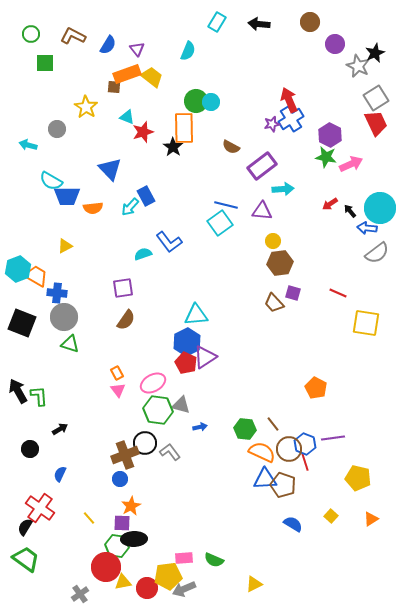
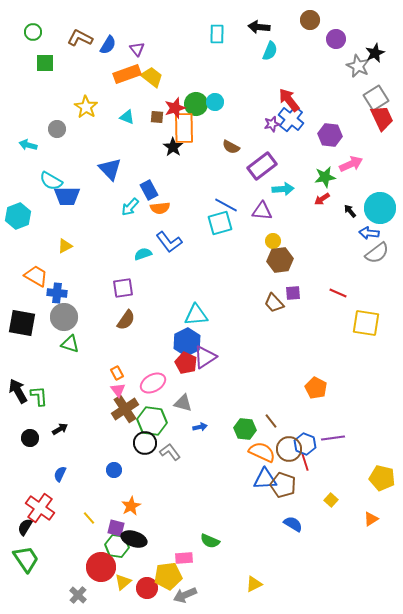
cyan rectangle at (217, 22): moved 12 px down; rotated 30 degrees counterclockwise
brown circle at (310, 22): moved 2 px up
black arrow at (259, 24): moved 3 px down
green circle at (31, 34): moved 2 px right, 2 px up
brown L-shape at (73, 36): moved 7 px right, 2 px down
purple circle at (335, 44): moved 1 px right, 5 px up
cyan semicircle at (188, 51): moved 82 px right
brown square at (114, 87): moved 43 px right, 30 px down
red arrow at (289, 100): rotated 15 degrees counterclockwise
green circle at (196, 101): moved 3 px down
cyan circle at (211, 102): moved 4 px right
blue cross at (291, 119): rotated 20 degrees counterclockwise
red trapezoid at (376, 123): moved 6 px right, 5 px up
red star at (143, 132): moved 32 px right, 24 px up
purple hexagon at (330, 135): rotated 20 degrees counterclockwise
green star at (326, 157): moved 1 px left, 20 px down; rotated 20 degrees counterclockwise
blue rectangle at (146, 196): moved 3 px right, 6 px up
red arrow at (330, 204): moved 8 px left, 5 px up
blue line at (226, 205): rotated 15 degrees clockwise
orange semicircle at (93, 208): moved 67 px right
cyan square at (220, 223): rotated 20 degrees clockwise
blue arrow at (367, 228): moved 2 px right, 5 px down
brown hexagon at (280, 263): moved 3 px up
cyan hexagon at (18, 269): moved 53 px up
purple square at (293, 293): rotated 21 degrees counterclockwise
black square at (22, 323): rotated 12 degrees counterclockwise
gray triangle at (181, 405): moved 2 px right, 2 px up
green hexagon at (158, 410): moved 6 px left, 11 px down
brown line at (273, 424): moved 2 px left, 3 px up
black circle at (30, 449): moved 11 px up
brown cross at (125, 455): moved 46 px up; rotated 12 degrees counterclockwise
yellow pentagon at (358, 478): moved 24 px right
blue circle at (120, 479): moved 6 px left, 9 px up
yellow square at (331, 516): moved 16 px up
purple square at (122, 523): moved 6 px left, 5 px down; rotated 12 degrees clockwise
black ellipse at (134, 539): rotated 20 degrees clockwise
green trapezoid at (26, 559): rotated 20 degrees clockwise
green semicircle at (214, 560): moved 4 px left, 19 px up
red circle at (106, 567): moved 5 px left
yellow triangle at (123, 582): rotated 30 degrees counterclockwise
gray arrow at (184, 589): moved 1 px right, 6 px down
gray cross at (80, 594): moved 2 px left, 1 px down; rotated 12 degrees counterclockwise
